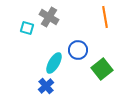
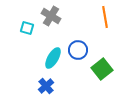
gray cross: moved 2 px right, 1 px up
cyan ellipse: moved 1 px left, 5 px up
